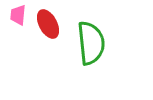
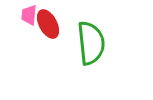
pink trapezoid: moved 11 px right
